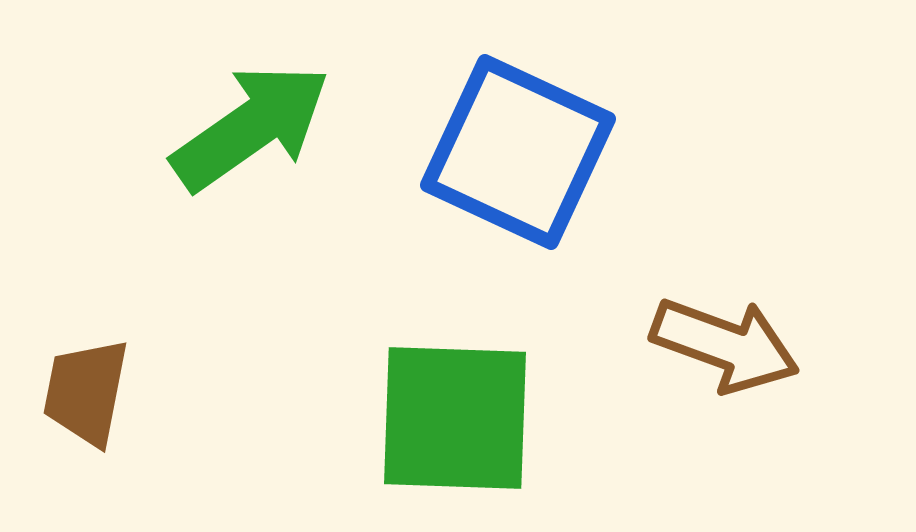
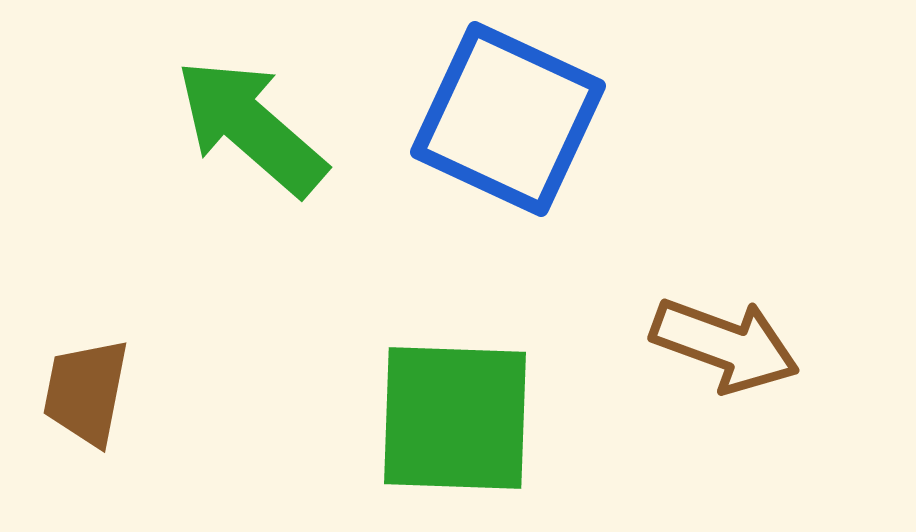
green arrow: rotated 104 degrees counterclockwise
blue square: moved 10 px left, 33 px up
